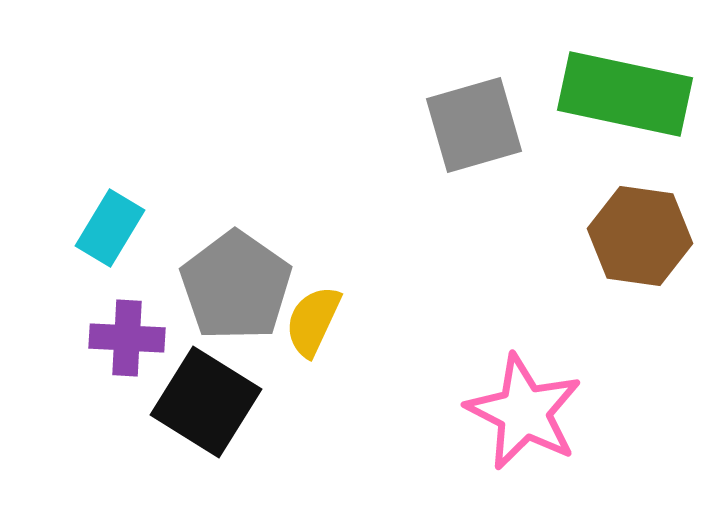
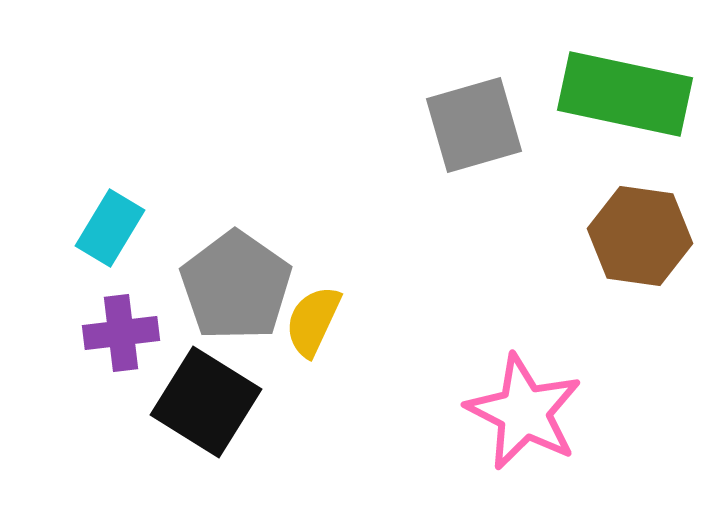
purple cross: moved 6 px left, 5 px up; rotated 10 degrees counterclockwise
